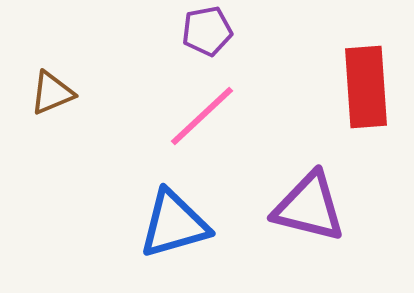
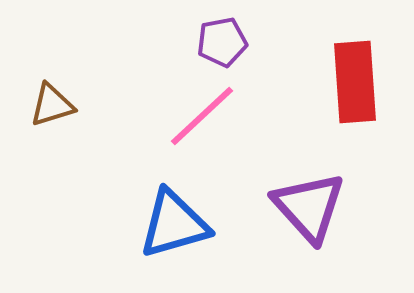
purple pentagon: moved 15 px right, 11 px down
red rectangle: moved 11 px left, 5 px up
brown triangle: moved 12 px down; rotated 6 degrees clockwise
purple triangle: rotated 34 degrees clockwise
